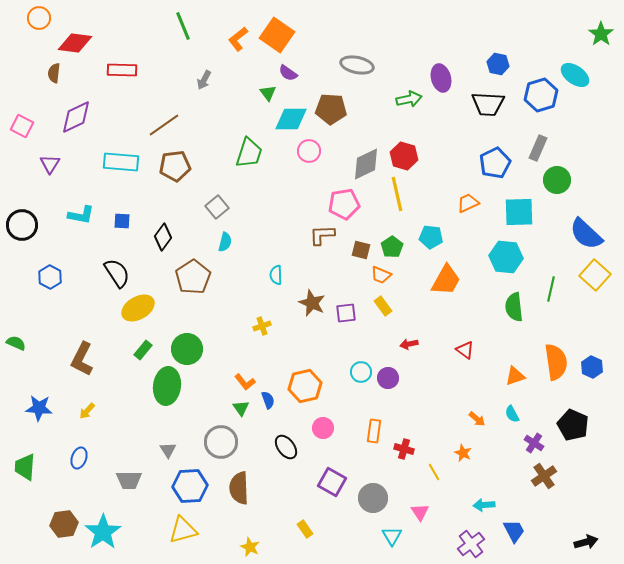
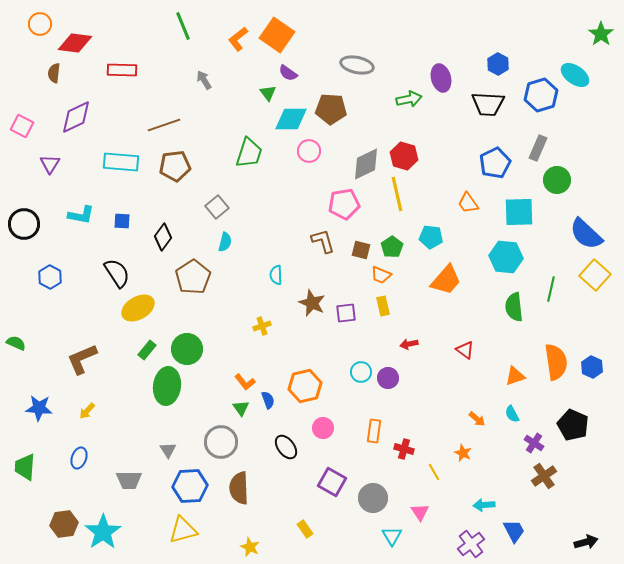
orange circle at (39, 18): moved 1 px right, 6 px down
blue hexagon at (498, 64): rotated 15 degrees clockwise
gray arrow at (204, 80): rotated 120 degrees clockwise
brown line at (164, 125): rotated 16 degrees clockwise
orange trapezoid at (468, 203): rotated 100 degrees counterclockwise
black circle at (22, 225): moved 2 px right, 1 px up
brown L-shape at (322, 235): moved 1 px right, 6 px down; rotated 76 degrees clockwise
orange trapezoid at (446, 280): rotated 12 degrees clockwise
yellow rectangle at (383, 306): rotated 24 degrees clockwise
green rectangle at (143, 350): moved 4 px right
brown L-shape at (82, 359): rotated 40 degrees clockwise
